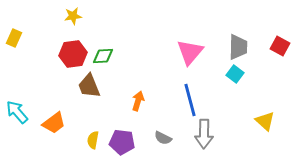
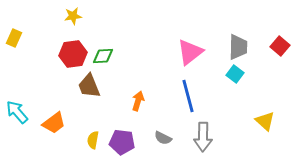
red square: rotated 12 degrees clockwise
pink triangle: rotated 12 degrees clockwise
blue line: moved 2 px left, 4 px up
gray arrow: moved 1 px left, 3 px down
